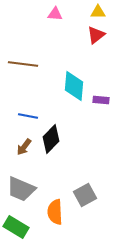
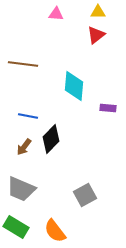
pink triangle: moved 1 px right
purple rectangle: moved 7 px right, 8 px down
orange semicircle: moved 19 px down; rotated 35 degrees counterclockwise
